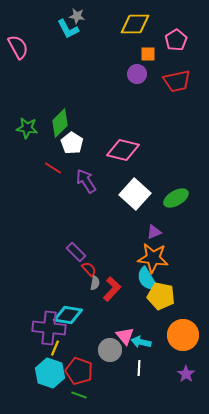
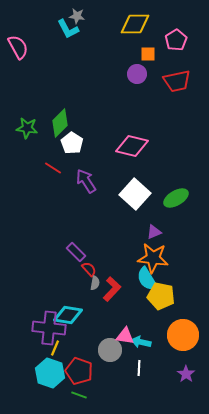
pink diamond: moved 9 px right, 4 px up
pink triangle: rotated 42 degrees counterclockwise
